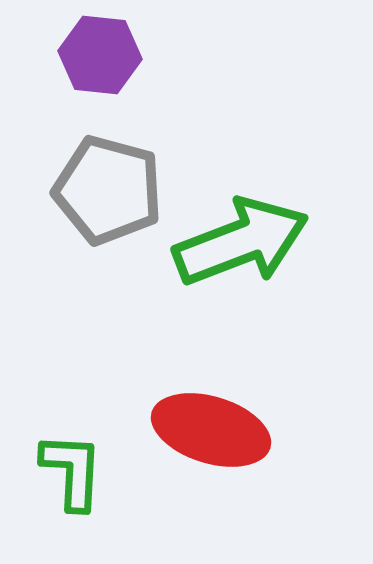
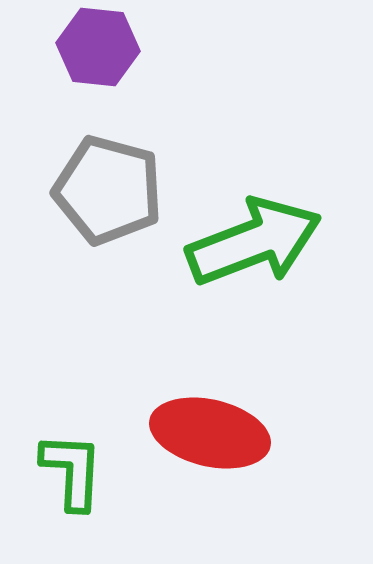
purple hexagon: moved 2 px left, 8 px up
green arrow: moved 13 px right
red ellipse: moved 1 px left, 3 px down; rotated 4 degrees counterclockwise
